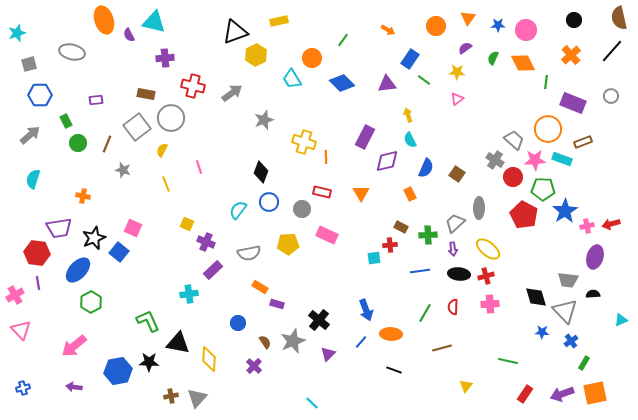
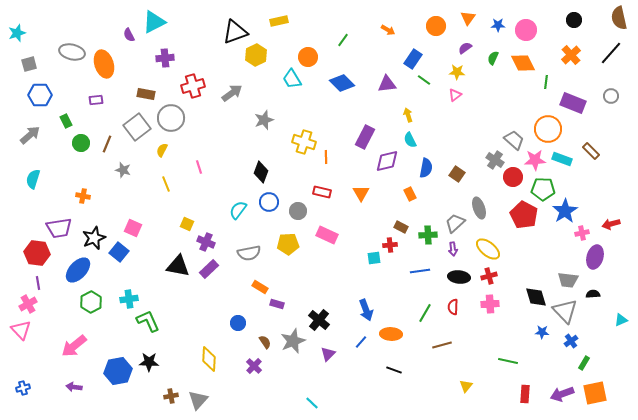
orange ellipse at (104, 20): moved 44 px down
cyan triangle at (154, 22): rotated 40 degrees counterclockwise
black line at (612, 51): moved 1 px left, 2 px down
orange circle at (312, 58): moved 4 px left, 1 px up
blue rectangle at (410, 59): moved 3 px right
red cross at (193, 86): rotated 30 degrees counterclockwise
pink triangle at (457, 99): moved 2 px left, 4 px up
brown rectangle at (583, 142): moved 8 px right, 9 px down; rotated 66 degrees clockwise
green circle at (78, 143): moved 3 px right
blue semicircle at (426, 168): rotated 12 degrees counterclockwise
gray ellipse at (479, 208): rotated 20 degrees counterclockwise
gray circle at (302, 209): moved 4 px left, 2 px down
pink cross at (587, 226): moved 5 px left, 7 px down
purple rectangle at (213, 270): moved 4 px left, 1 px up
black ellipse at (459, 274): moved 3 px down
red cross at (486, 276): moved 3 px right
cyan cross at (189, 294): moved 60 px left, 5 px down
pink cross at (15, 295): moved 13 px right, 9 px down
black triangle at (178, 343): moved 77 px up
brown line at (442, 348): moved 3 px up
red rectangle at (525, 394): rotated 30 degrees counterclockwise
gray triangle at (197, 398): moved 1 px right, 2 px down
